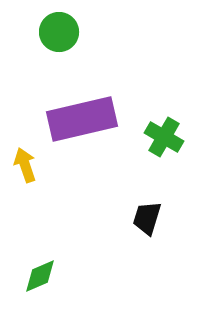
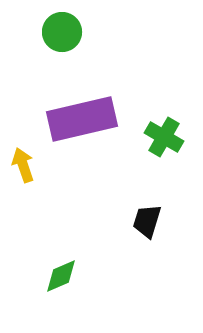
green circle: moved 3 px right
yellow arrow: moved 2 px left
black trapezoid: moved 3 px down
green diamond: moved 21 px right
